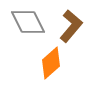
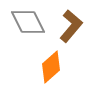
orange diamond: moved 4 px down
